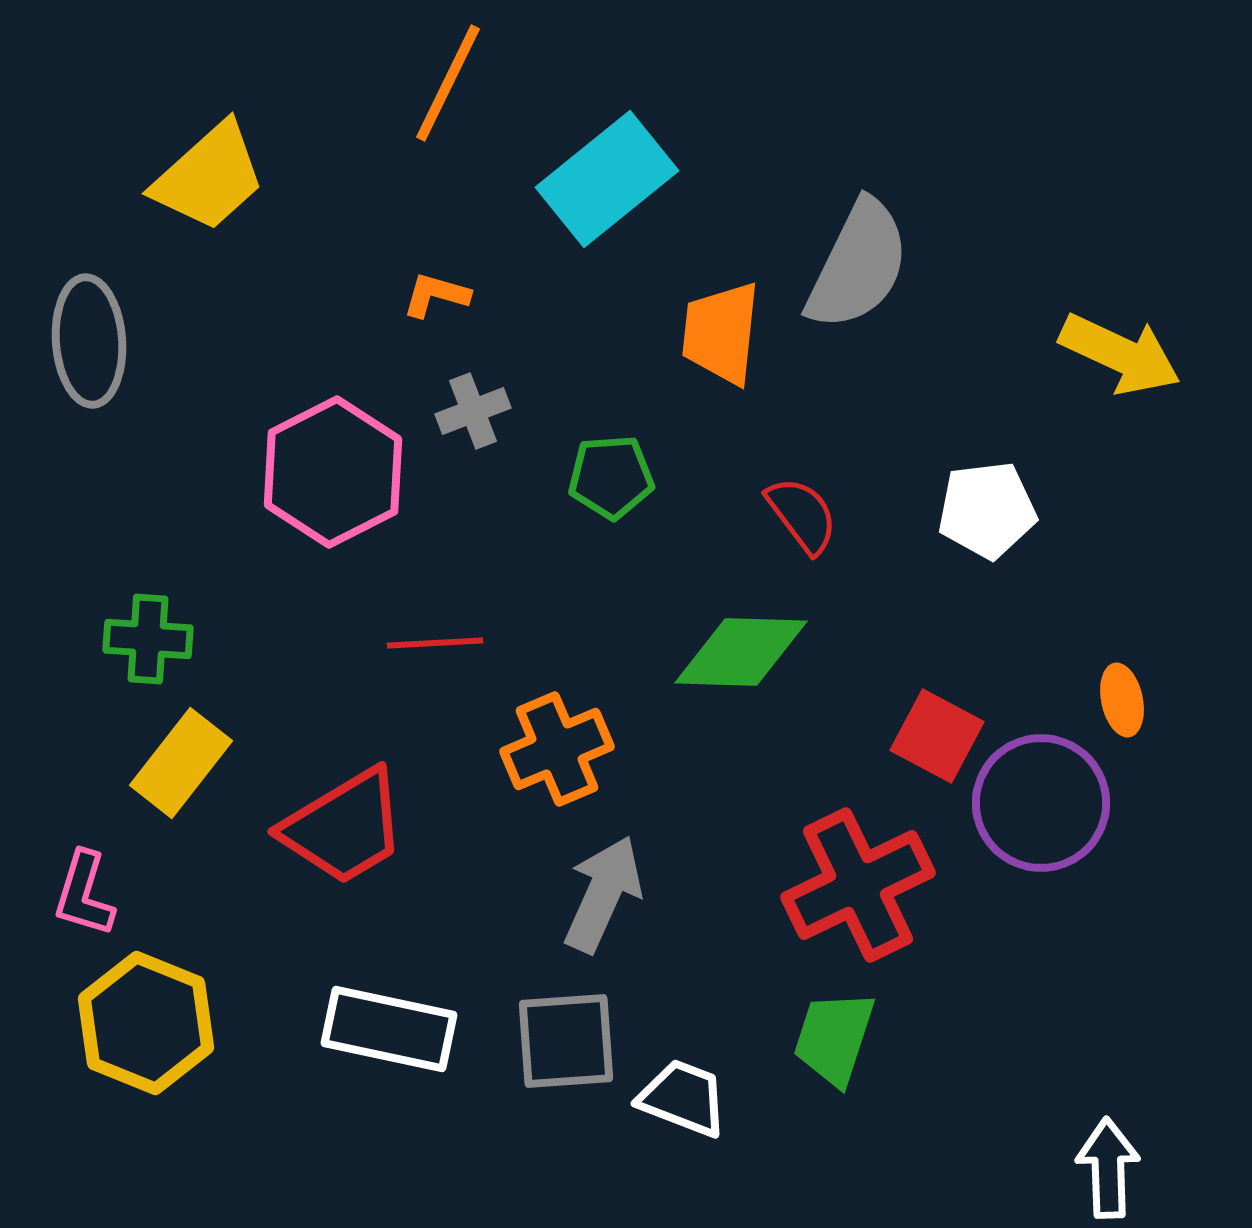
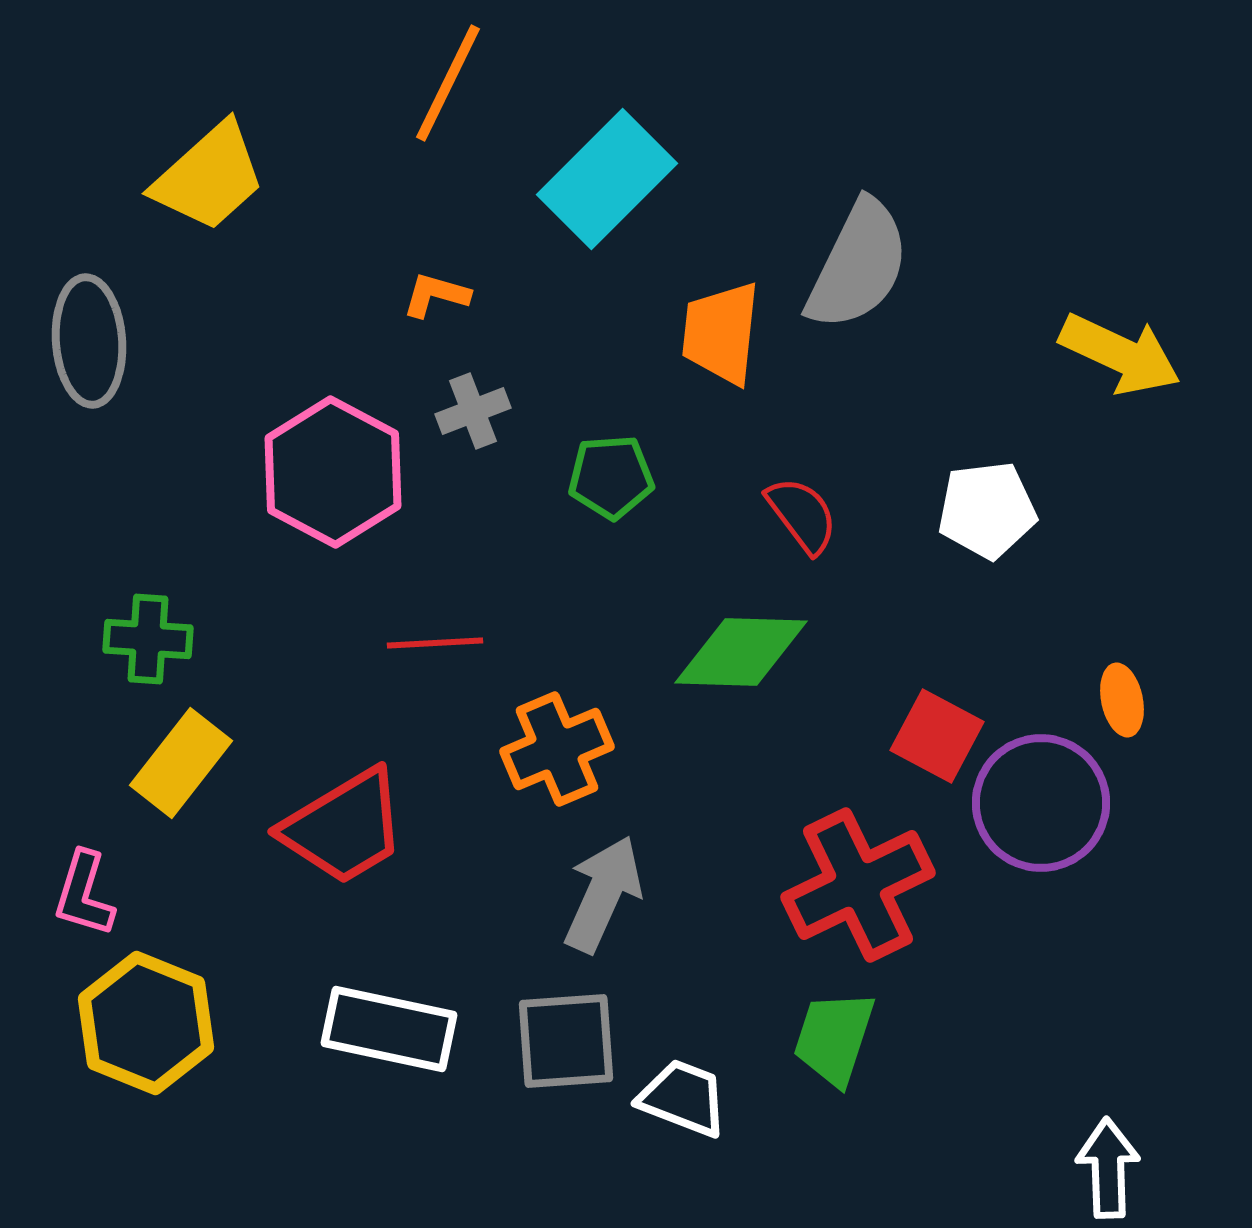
cyan rectangle: rotated 6 degrees counterclockwise
pink hexagon: rotated 5 degrees counterclockwise
